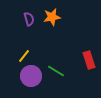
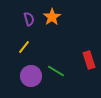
orange star: rotated 24 degrees counterclockwise
yellow line: moved 9 px up
